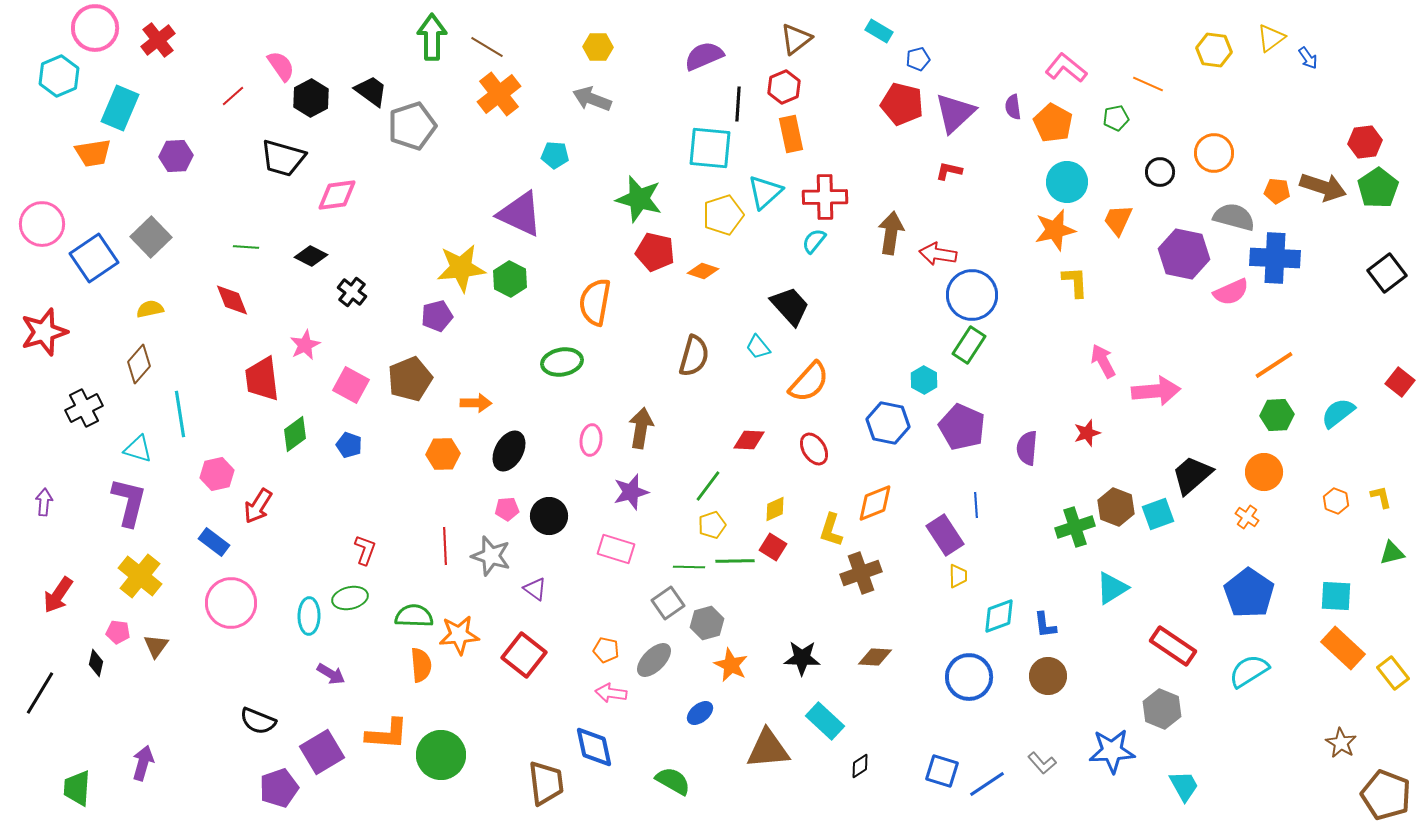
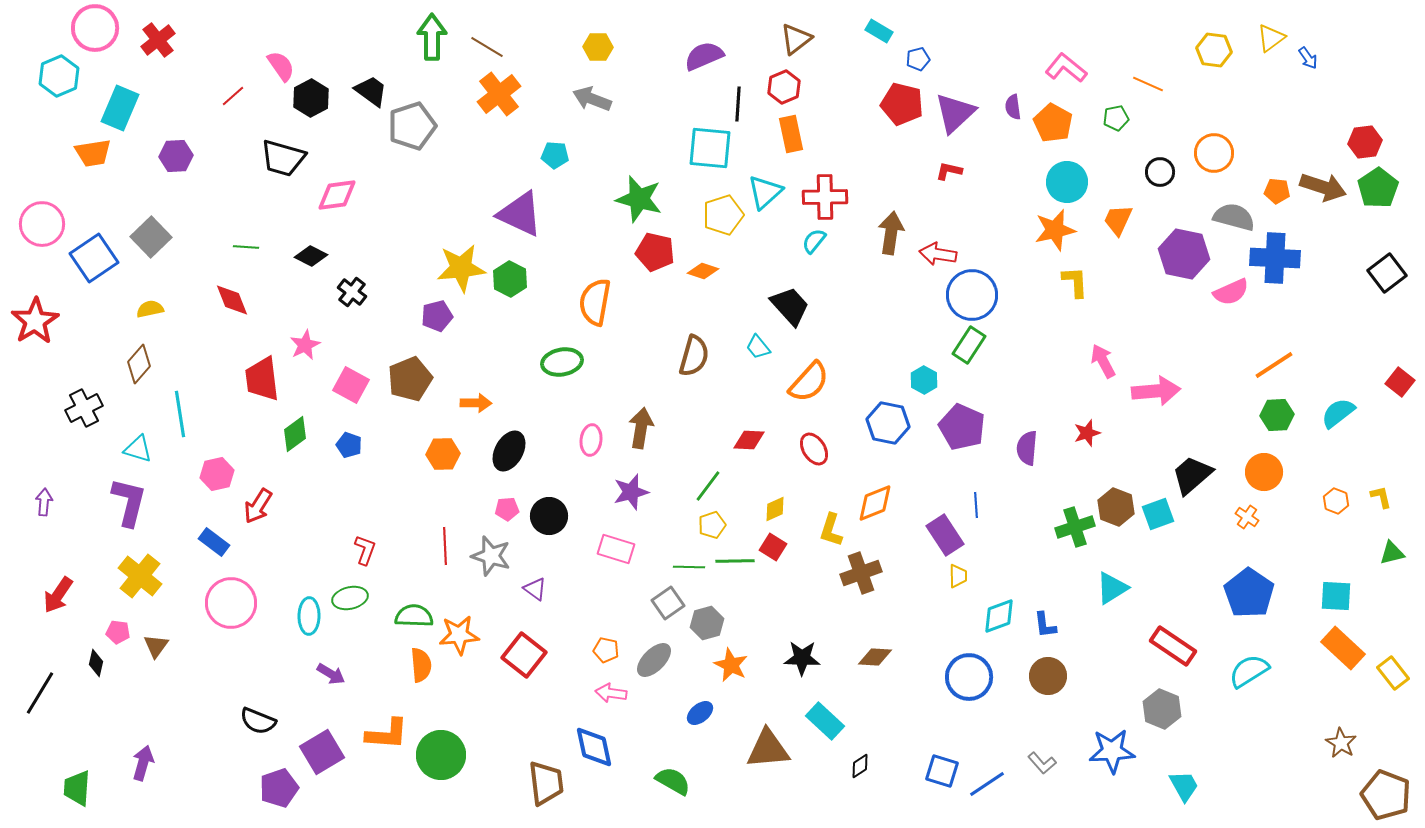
red star at (44, 332): moved 9 px left, 11 px up; rotated 15 degrees counterclockwise
